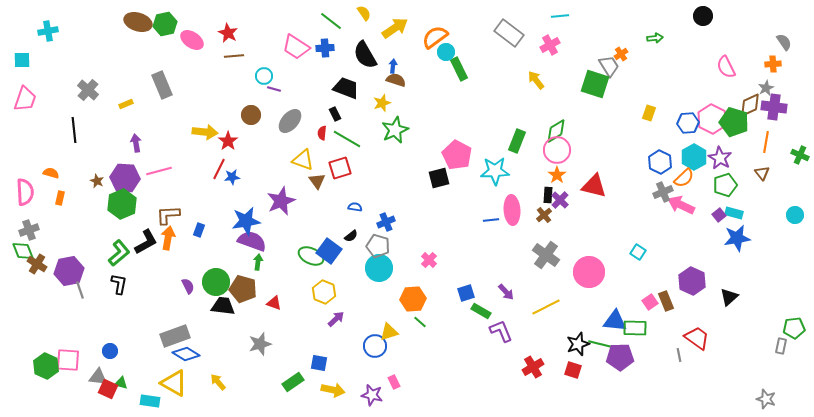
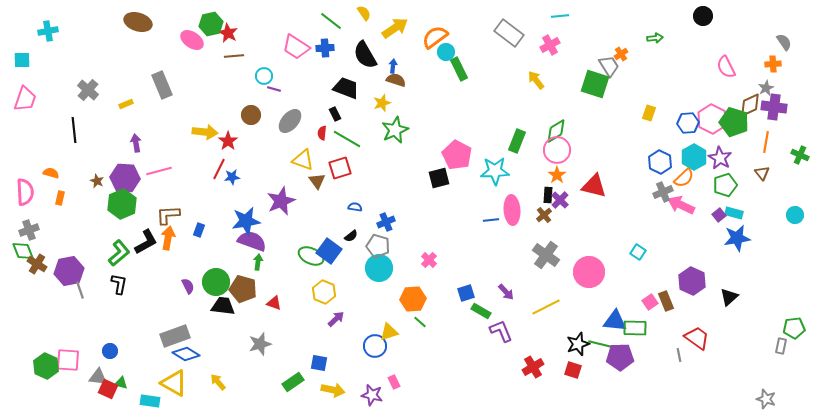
green hexagon at (165, 24): moved 46 px right
